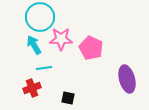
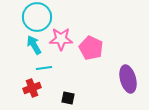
cyan circle: moved 3 px left
purple ellipse: moved 1 px right
